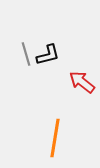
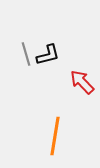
red arrow: rotated 8 degrees clockwise
orange line: moved 2 px up
